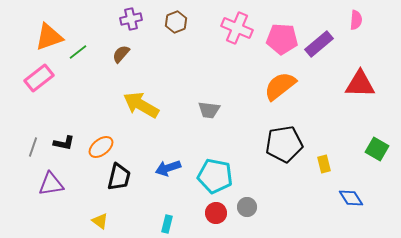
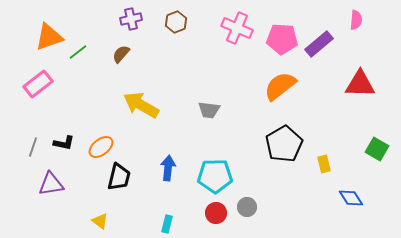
pink rectangle: moved 1 px left, 6 px down
black pentagon: rotated 21 degrees counterclockwise
blue arrow: rotated 115 degrees clockwise
cyan pentagon: rotated 12 degrees counterclockwise
